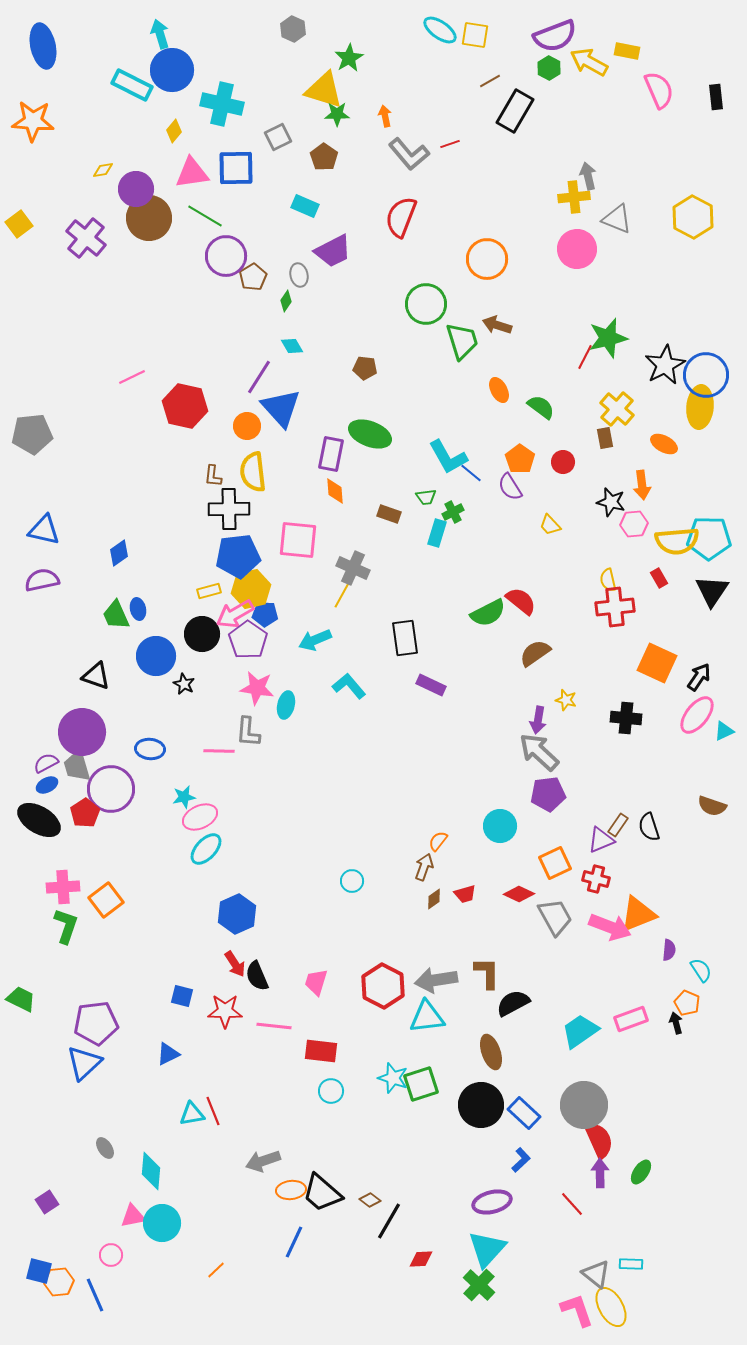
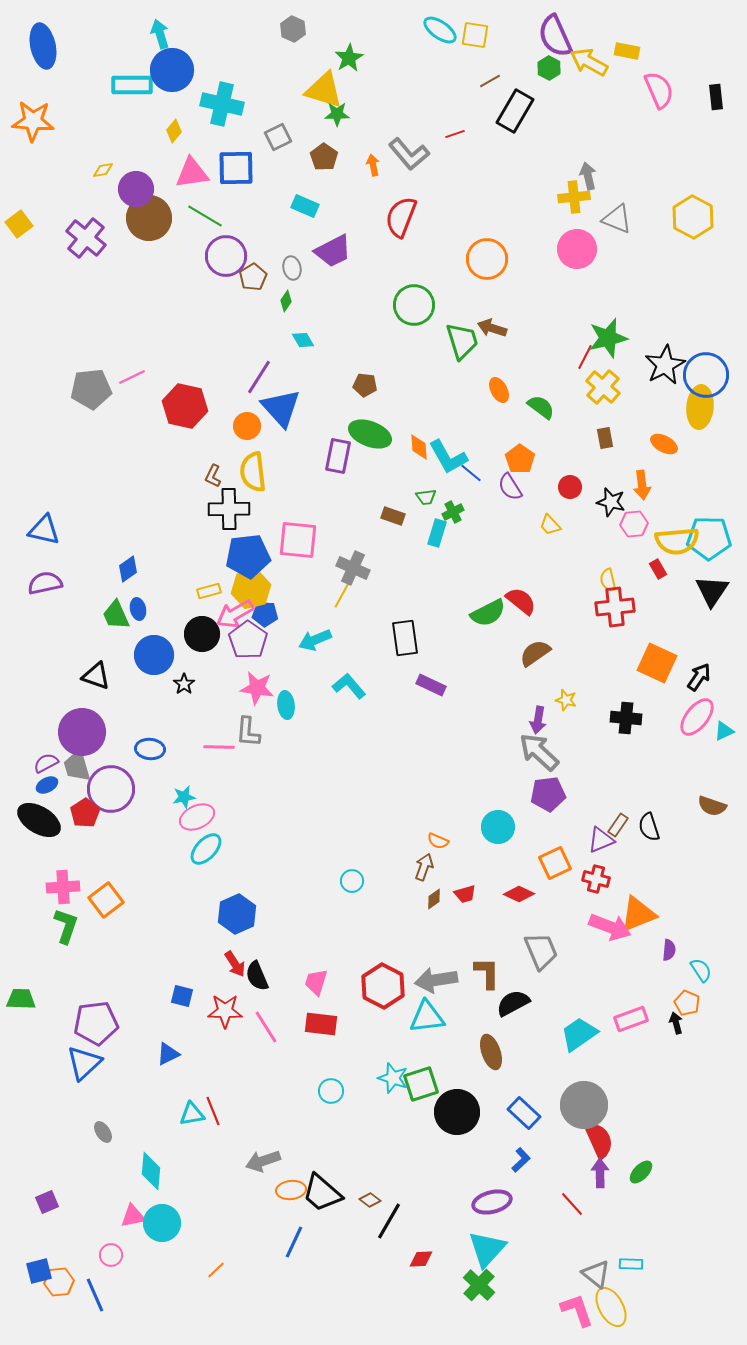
purple semicircle at (555, 36): rotated 87 degrees clockwise
cyan rectangle at (132, 85): rotated 27 degrees counterclockwise
orange arrow at (385, 116): moved 12 px left, 49 px down
red line at (450, 144): moved 5 px right, 10 px up
gray ellipse at (299, 275): moved 7 px left, 7 px up
green circle at (426, 304): moved 12 px left, 1 px down
brown arrow at (497, 325): moved 5 px left, 3 px down
cyan diamond at (292, 346): moved 11 px right, 6 px up
brown pentagon at (365, 368): moved 17 px down
yellow cross at (617, 409): moved 14 px left, 22 px up
gray pentagon at (32, 434): moved 59 px right, 45 px up
purple rectangle at (331, 454): moved 7 px right, 2 px down
red circle at (563, 462): moved 7 px right, 25 px down
brown L-shape at (213, 476): rotated 20 degrees clockwise
orange diamond at (335, 491): moved 84 px right, 44 px up
brown rectangle at (389, 514): moved 4 px right, 2 px down
blue diamond at (119, 553): moved 9 px right, 16 px down
blue pentagon at (238, 556): moved 10 px right
red rectangle at (659, 578): moved 1 px left, 9 px up
purple semicircle at (42, 580): moved 3 px right, 3 px down
blue circle at (156, 656): moved 2 px left, 1 px up
black star at (184, 684): rotated 10 degrees clockwise
cyan ellipse at (286, 705): rotated 20 degrees counterclockwise
pink ellipse at (697, 715): moved 2 px down
pink line at (219, 751): moved 4 px up
pink ellipse at (200, 817): moved 3 px left
cyan circle at (500, 826): moved 2 px left, 1 px down
orange semicircle at (438, 841): rotated 105 degrees counterclockwise
gray trapezoid at (555, 917): moved 14 px left, 34 px down; rotated 6 degrees clockwise
green trapezoid at (21, 999): rotated 24 degrees counterclockwise
pink line at (274, 1026): moved 8 px left, 1 px down; rotated 52 degrees clockwise
cyan trapezoid at (580, 1031): moved 1 px left, 3 px down
red rectangle at (321, 1051): moved 27 px up
black circle at (481, 1105): moved 24 px left, 7 px down
gray ellipse at (105, 1148): moved 2 px left, 16 px up
green ellipse at (641, 1172): rotated 10 degrees clockwise
purple square at (47, 1202): rotated 10 degrees clockwise
blue square at (39, 1271): rotated 28 degrees counterclockwise
